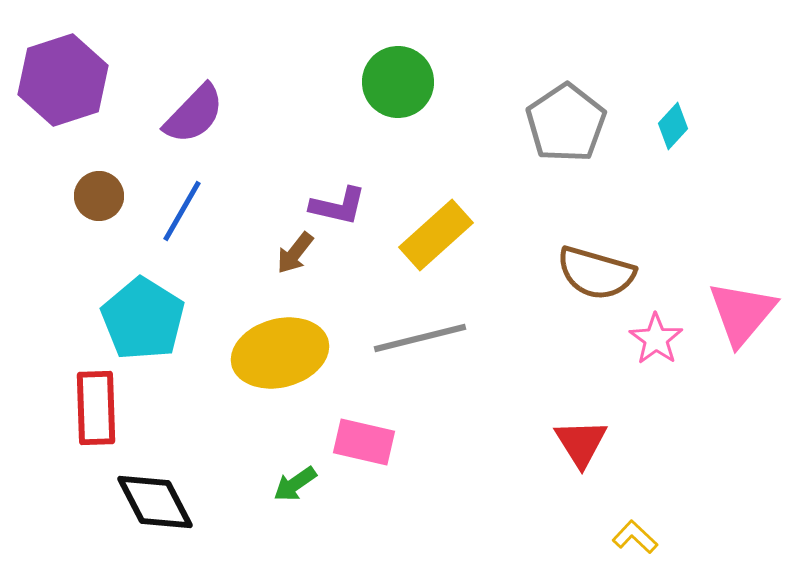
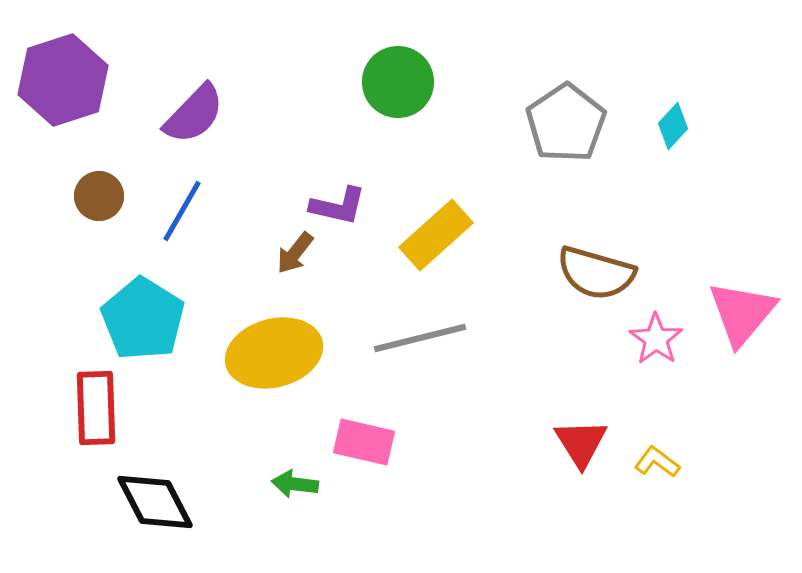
yellow ellipse: moved 6 px left
green arrow: rotated 42 degrees clockwise
yellow L-shape: moved 22 px right, 75 px up; rotated 6 degrees counterclockwise
